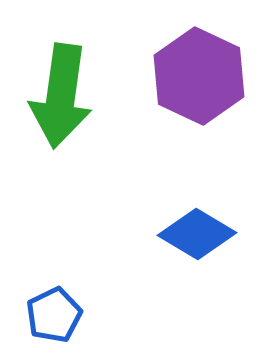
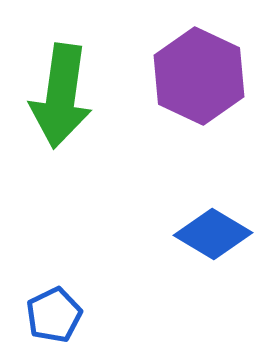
blue diamond: moved 16 px right
